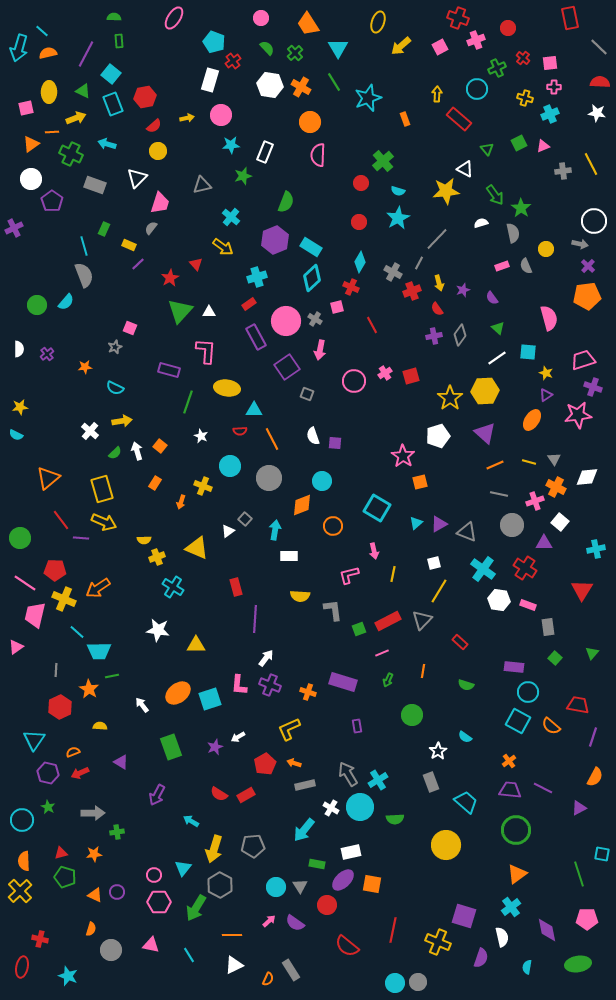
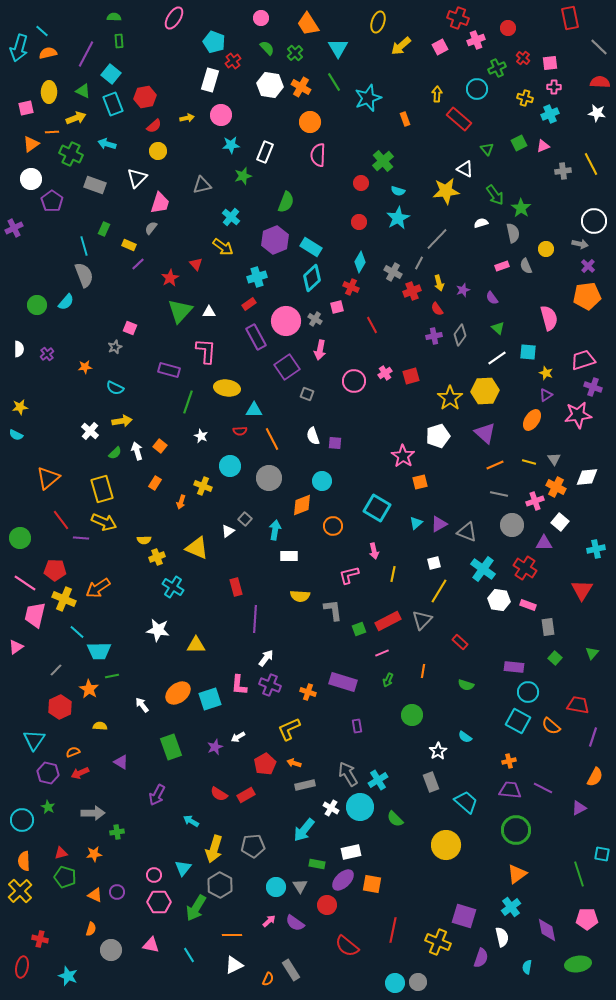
gray line at (56, 670): rotated 40 degrees clockwise
orange cross at (509, 761): rotated 24 degrees clockwise
green semicircle at (395, 819): rotated 48 degrees clockwise
